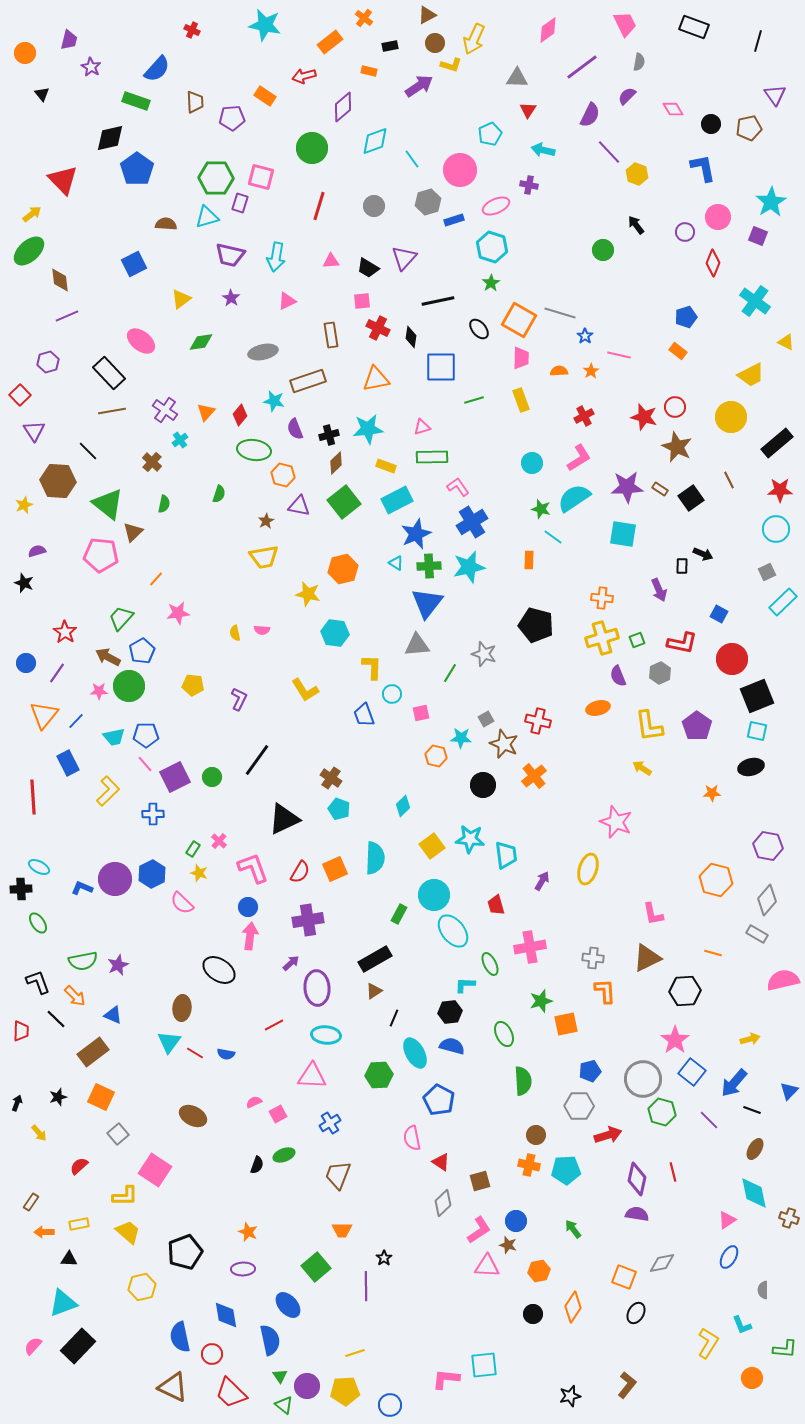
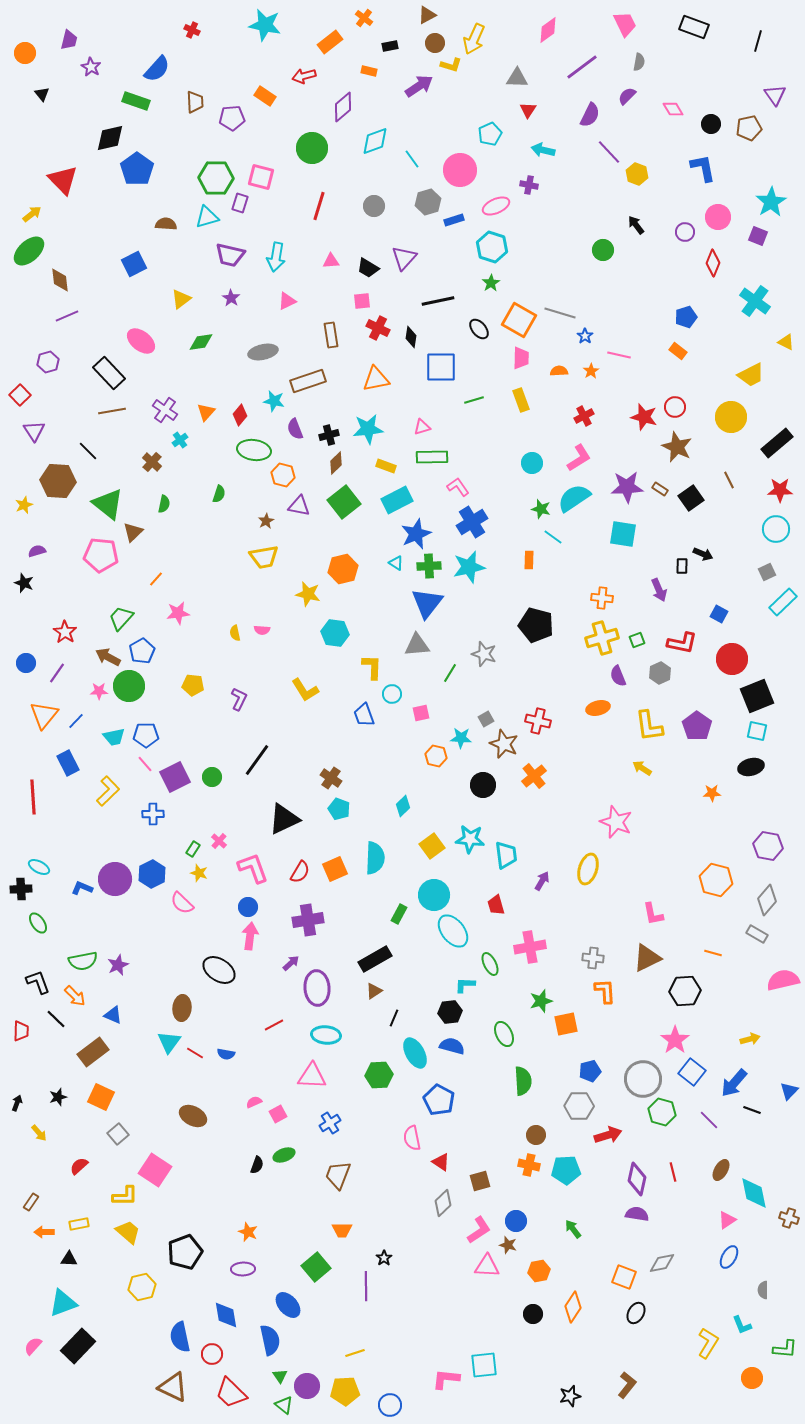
brown ellipse at (755, 1149): moved 34 px left, 21 px down
